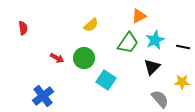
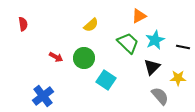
red semicircle: moved 4 px up
green trapezoid: rotated 80 degrees counterclockwise
red arrow: moved 1 px left, 1 px up
yellow star: moved 4 px left, 4 px up
gray semicircle: moved 3 px up
